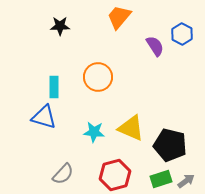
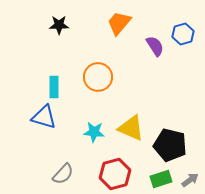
orange trapezoid: moved 6 px down
black star: moved 1 px left, 1 px up
blue hexagon: moved 1 px right; rotated 15 degrees clockwise
red hexagon: moved 1 px up
gray arrow: moved 4 px right, 1 px up
